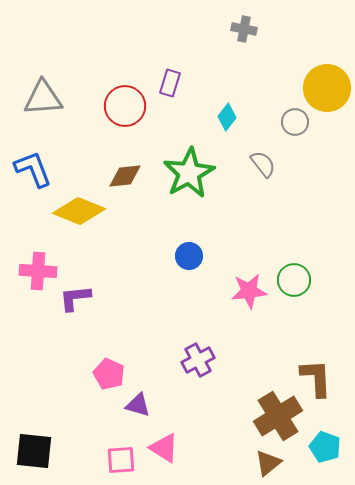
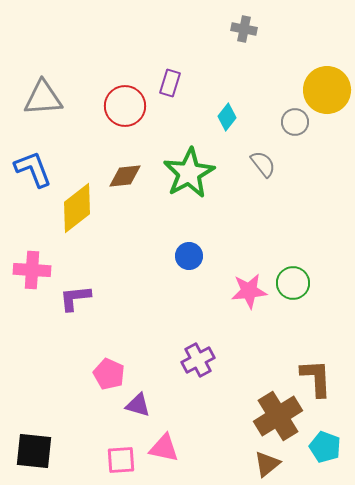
yellow circle: moved 2 px down
yellow diamond: moved 2 px left, 3 px up; rotated 60 degrees counterclockwise
pink cross: moved 6 px left, 1 px up
green circle: moved 1 px left, 3 px down
pink triangle: rotated 20 degrees counterclockwise
brown triangle: moved 1 px left, 1 px down
